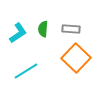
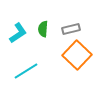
gray rectangle: rotated 18 degrees counterclockwise
orange square: moved 1 px right, 3 px up
